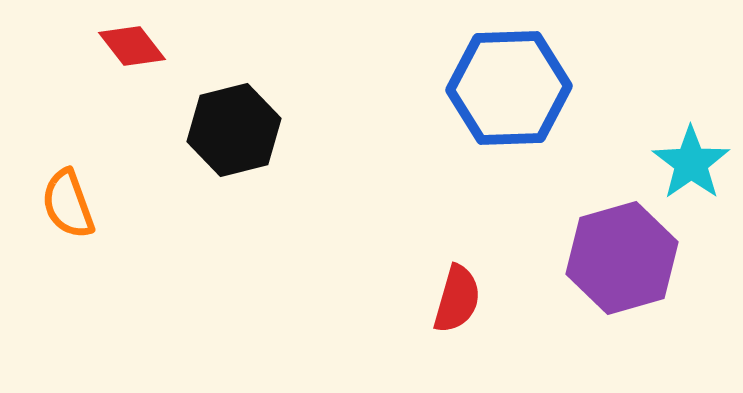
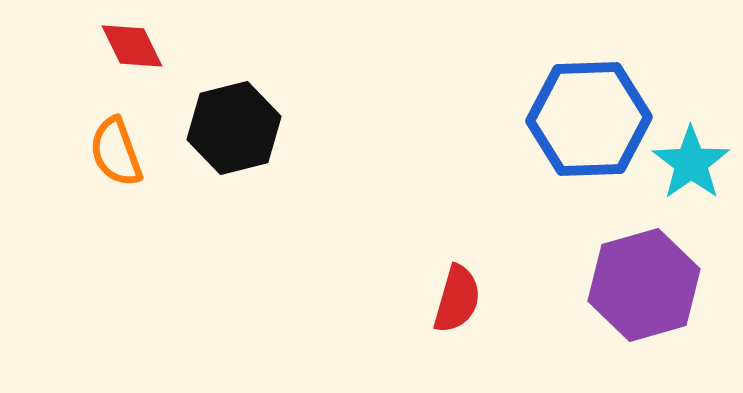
red diamond: rotated 12 degrees clockwise
blue hexagon: moved 80 px right, 31 px down
black hexagon: moved 2 px up
orange semicircle: moved 48 px right, 52 px up
purple hexagon: moved 22 px right, 27 px down
